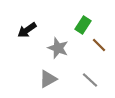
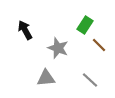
green rectangle: moved 2 px right
black arrow: moved 2 px left; rotated 96 degrees clockwise
gray triangle: moved 2 px left, 1 px up; rotated 24 degrees clockwise
